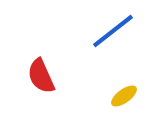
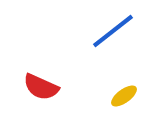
red semicircle: moved 11 px down; rotated 42 degrees counterclockwise
